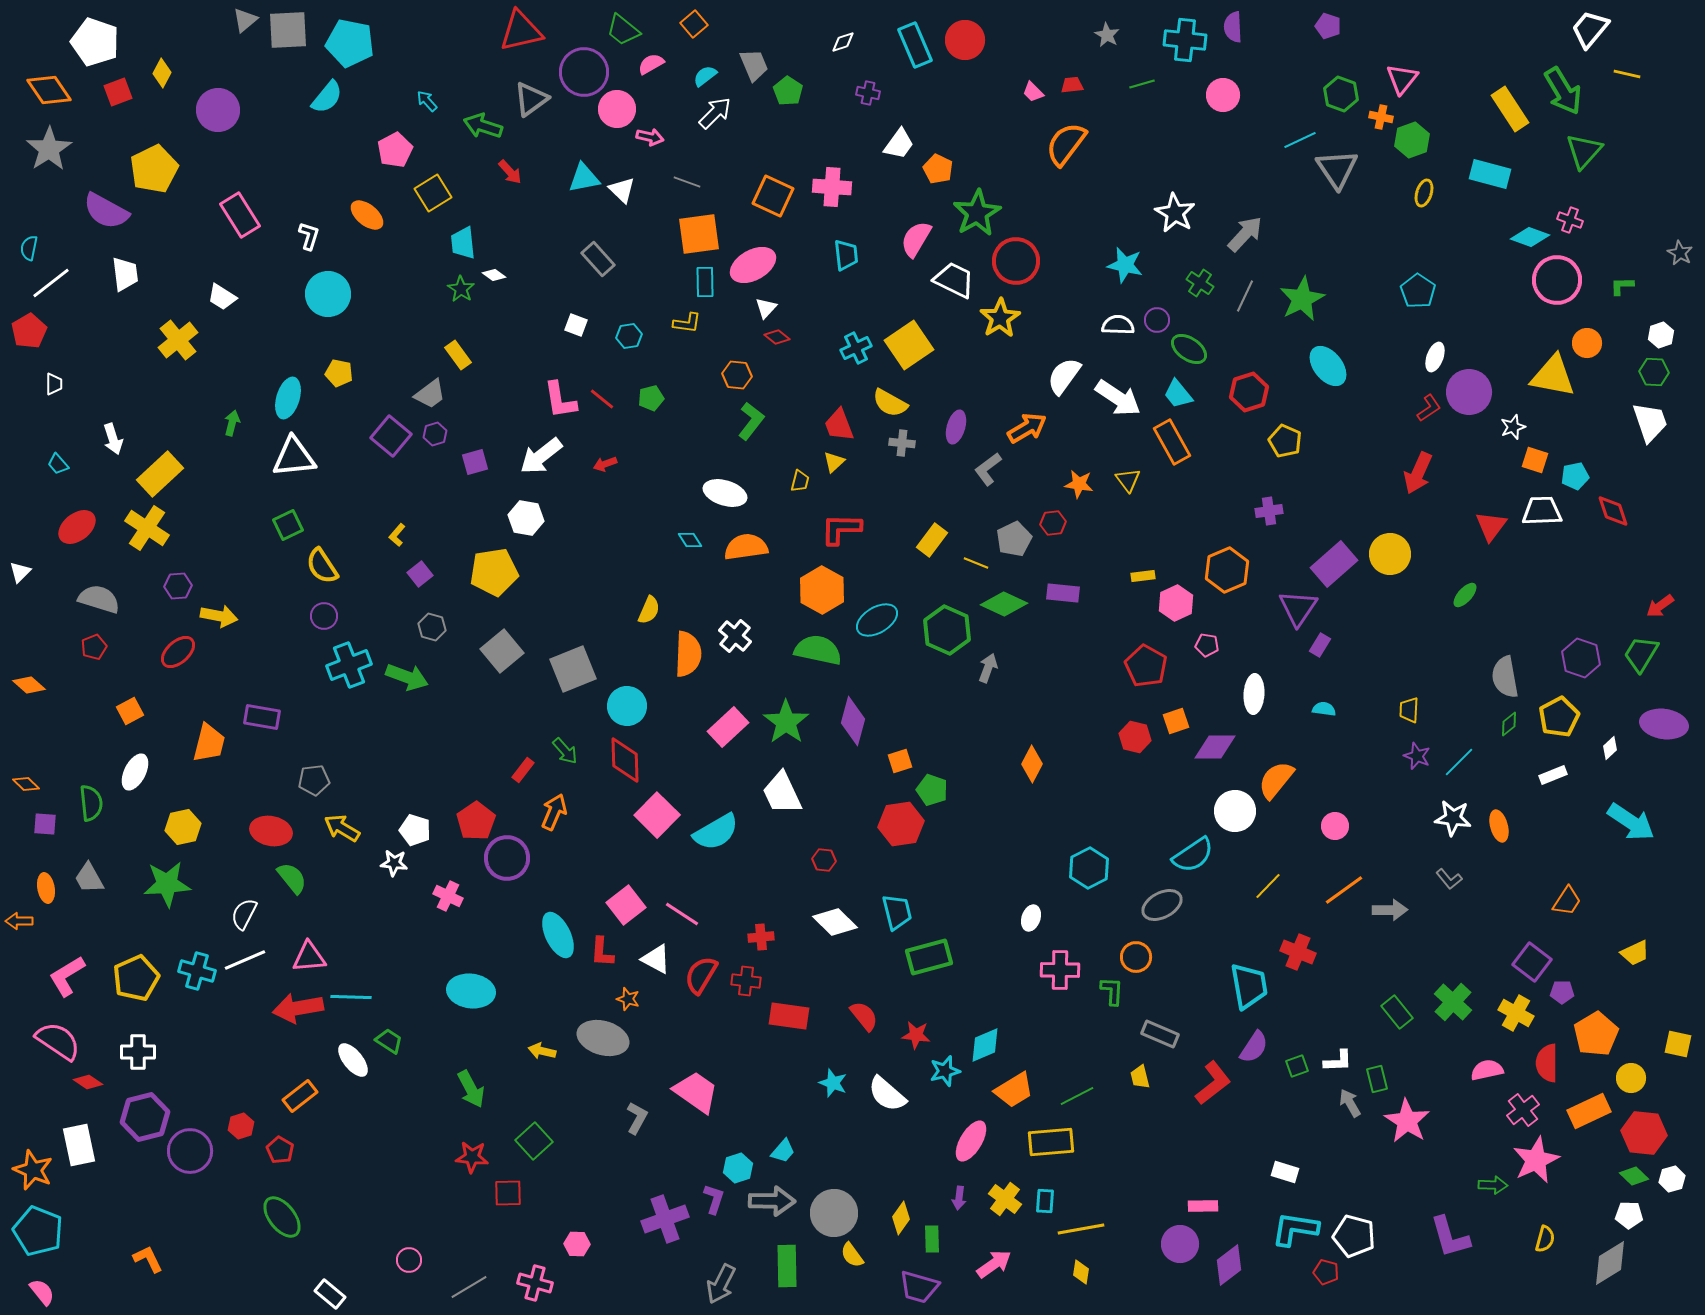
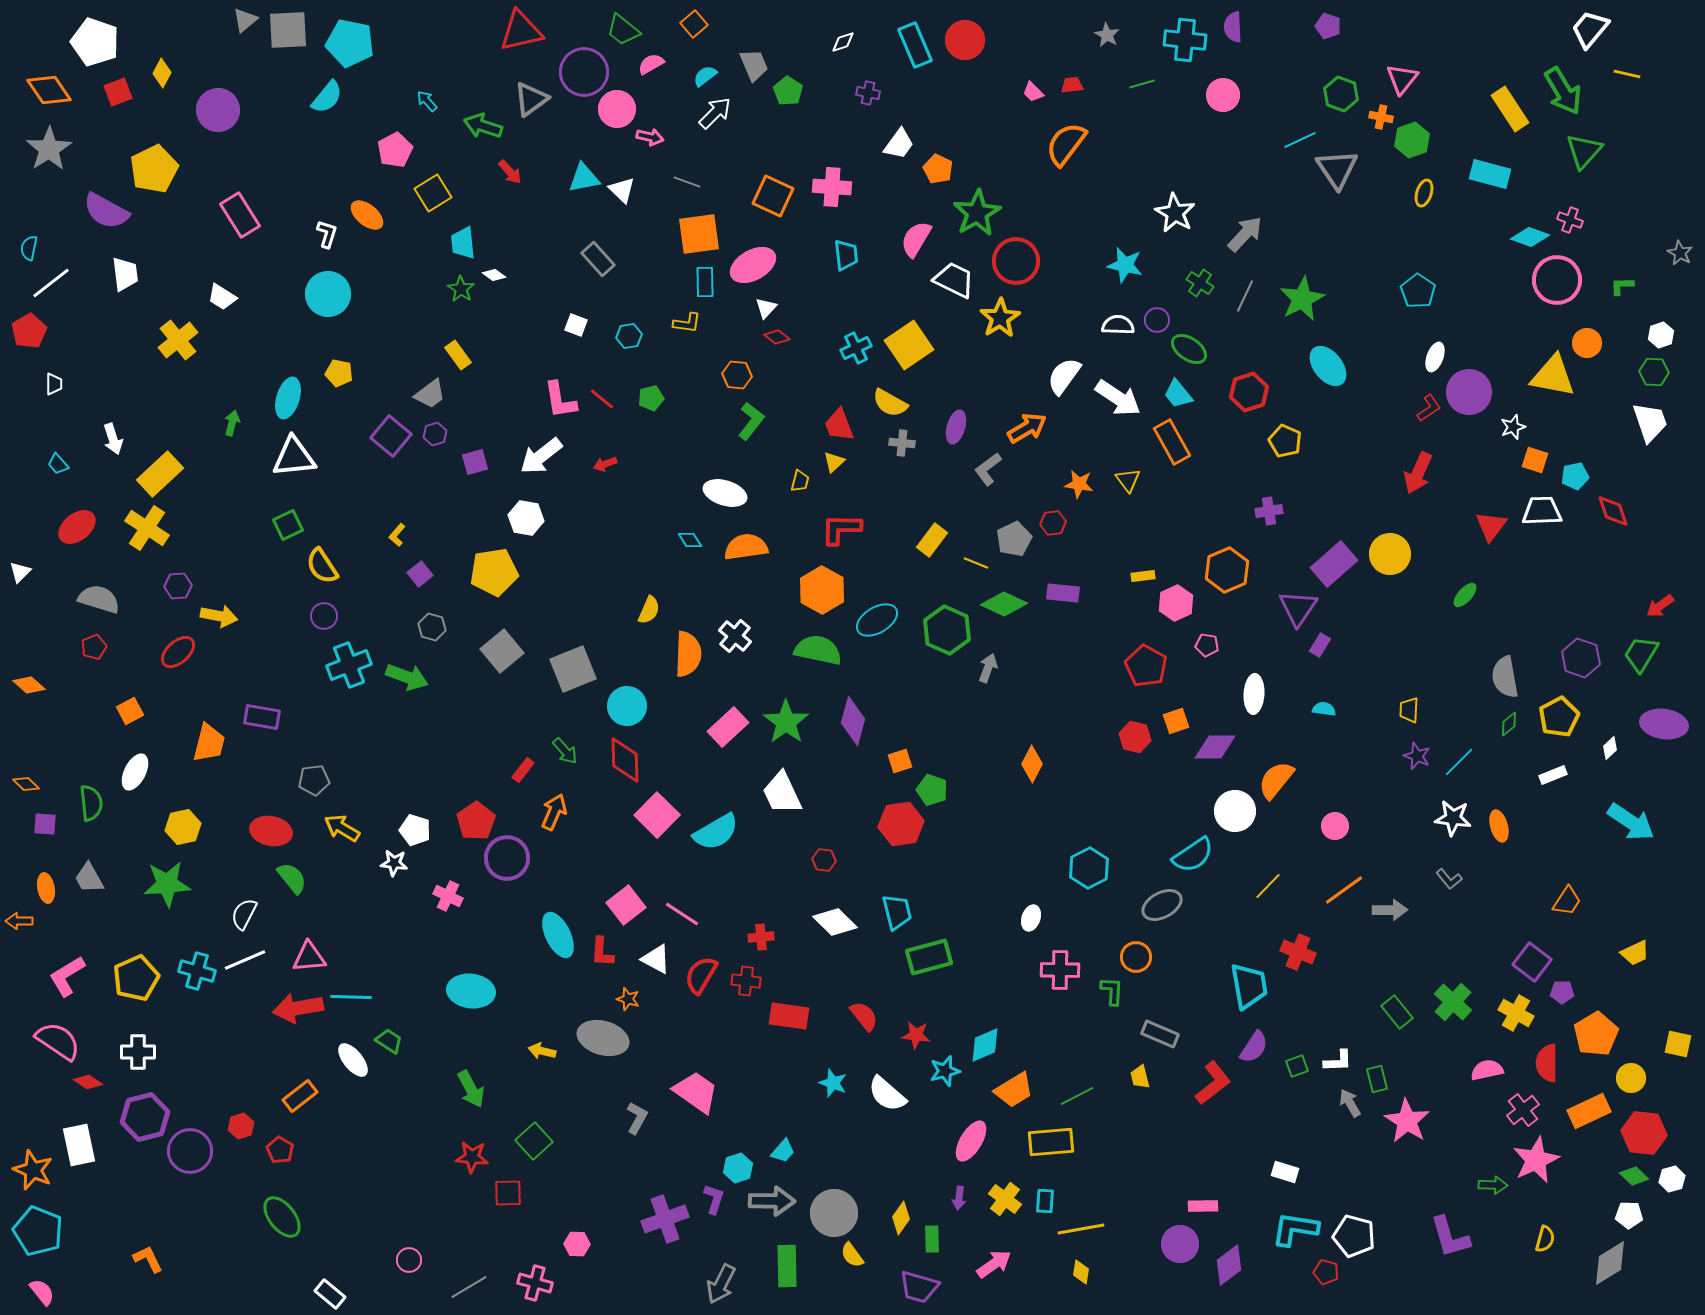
white L-shape at (309, 236): moved 18 px right, 2 px up
